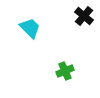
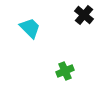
black cross: moved 1 px up
